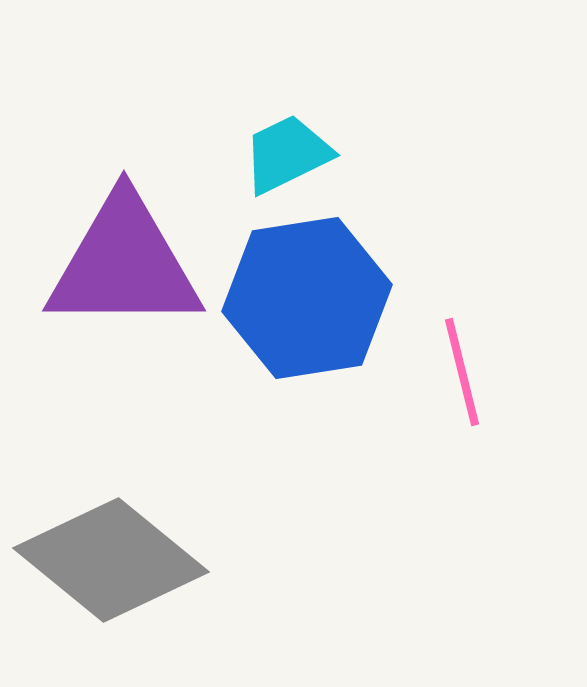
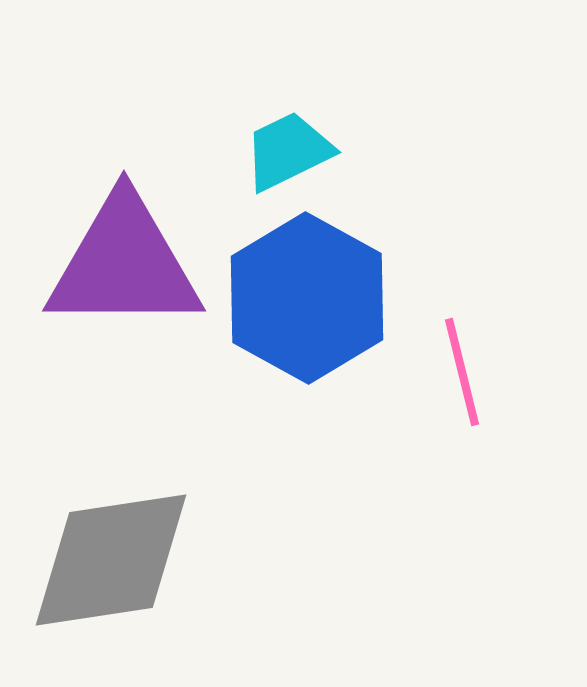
cyan trapezoid: moved 1 px right, 3 px up
blue hexagon: rotated 22 degrees counterclockwise
gray diamond: rotated 48 degrees counterclockwise
